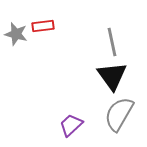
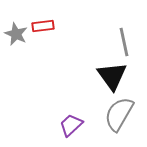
gray star: rotated 10 degrees clockwise
gray line: moved 12 px right
